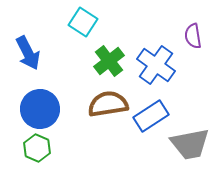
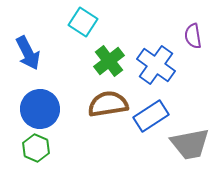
green hexagon: moved 1 px left
